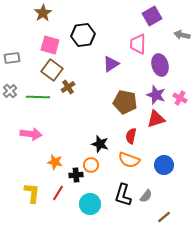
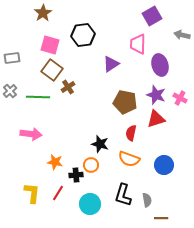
red semicircle: moved 3 px up
orange semicircle: moved 1 px up
gray semicircle: moved 1 px right, 4 px down; rotated 48 degrees counterclockwise
brown line: moved 3 px left, 1 px down; rotated 40 degrees clockwise
